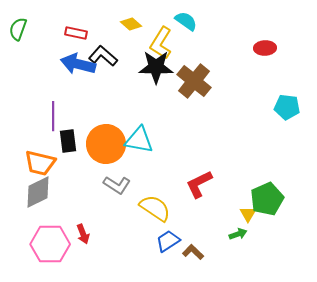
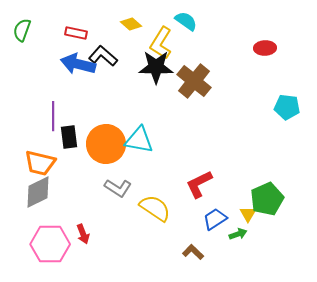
green semicircle: moved 4 px right, 1 px down
black rectangle: moved 1 px right, 4 px up
gray L-shape: moved 1 px right, 3 px down
blue trapezoid: moved 47 px right, 22 px up
